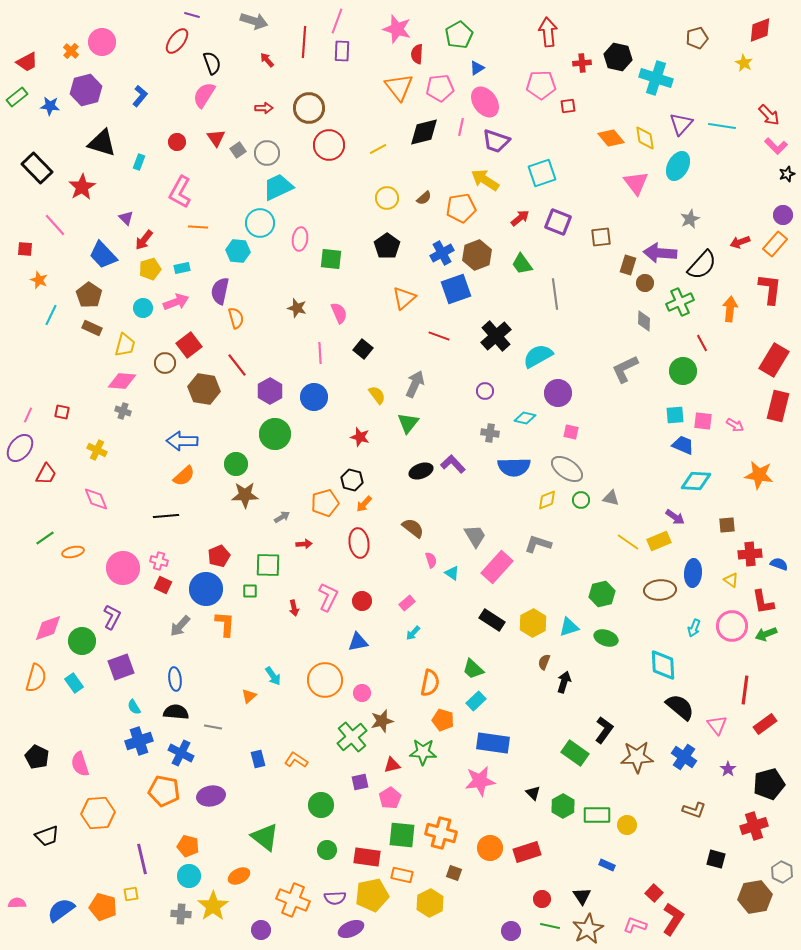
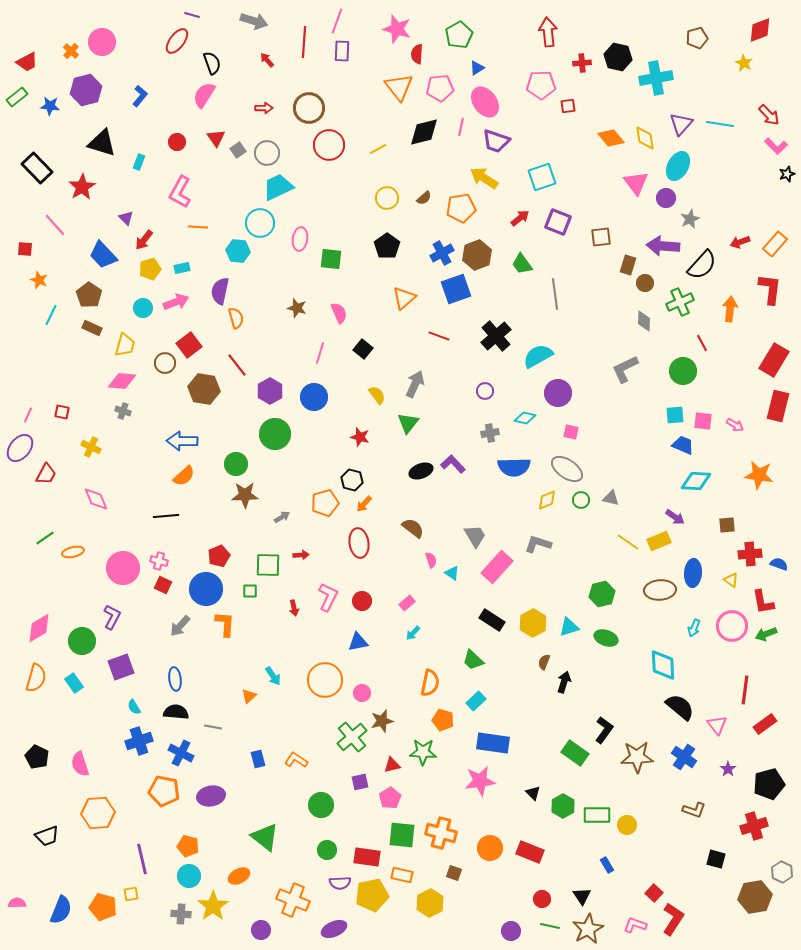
cyan cross at (656, 78): rotated 28 degrees counterclockwise
cyan line at (722, 126): moved 2 px left, 2 px up
cyan square at (542, 173): moved 4 px down
yellow arrow at (485, 180): moved 1 px left, 2 px up
purple circle at (783, 215): moved 117 px left, 17 px up
purple arrow at (660, 253): moved 3 px right, 7 px up
pink line at (320, 353): rotated 20 degrees clockwise
gray cross at (490, 433): rotated 18 degrees counterclockwise
yellow cross at (97, 450): moved 6 px left, 3 px up
red arrow at (304, 544): moved 3 px left, 11 px down
pink diamond at (48, 628): moved 9 px left; rotated 12 degrees counterclockwise
green trapezoid at (473, 669): moved 9 px up
red rectangle at (527, 852): moved 3 px right; rotated 40 degrees clockwise
blue rectangle at (607, 865): rotated 35 degrees clockwise
purple semicircle at (335, 898): moved 5 px right, 15 px up
blue semicircle at (61, 910): rotated 148 degrees clockwise
purple ellipse at (351, 929): moved 17 px left
